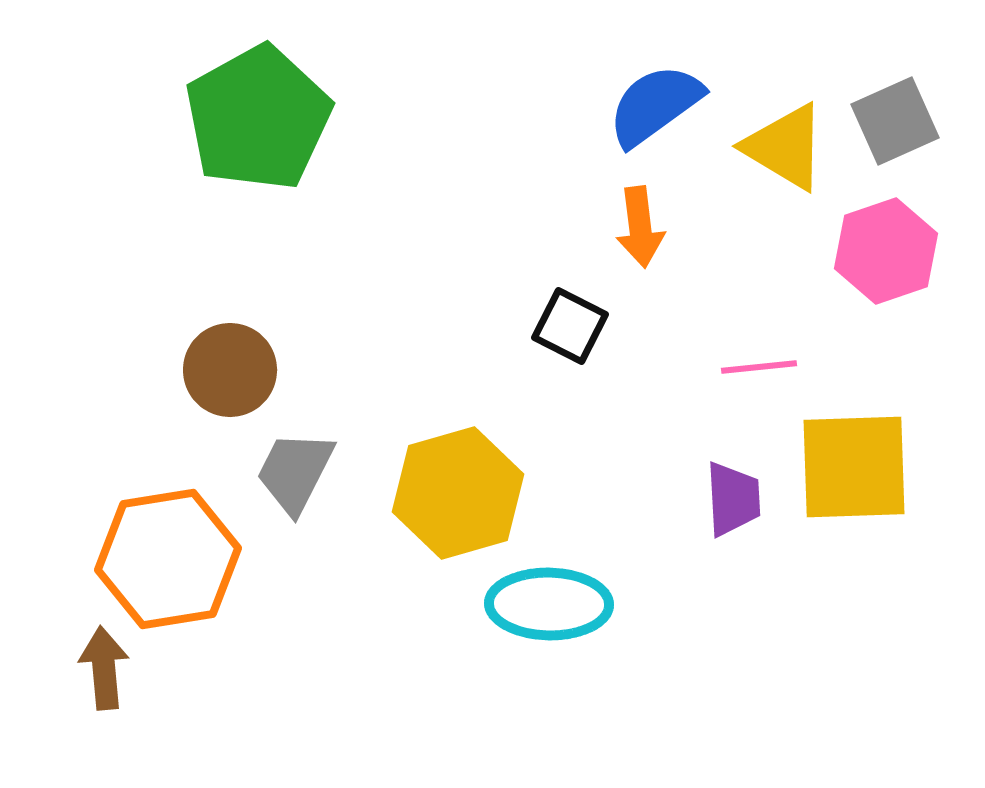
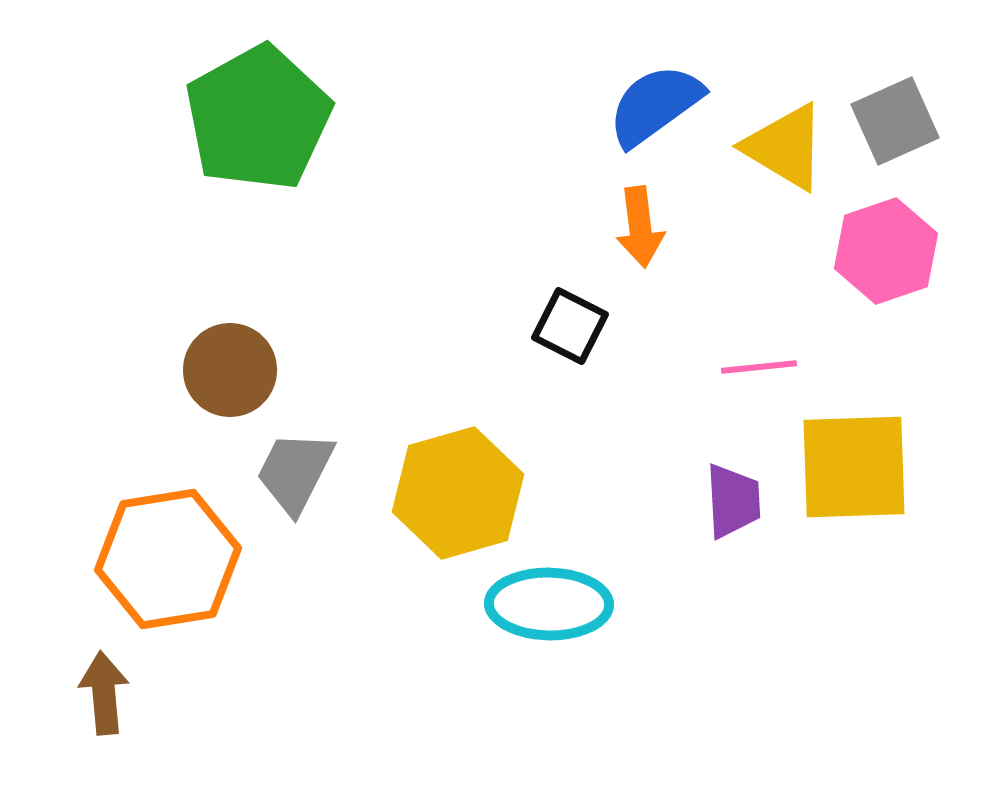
purple trapezoid: moved 2 px down
brown arrow: moved 25 px down
